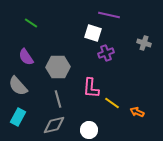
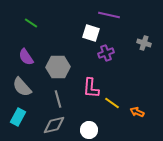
white square: moved 2 px left
gray semicircle: moved 4 px right, 1 px down
